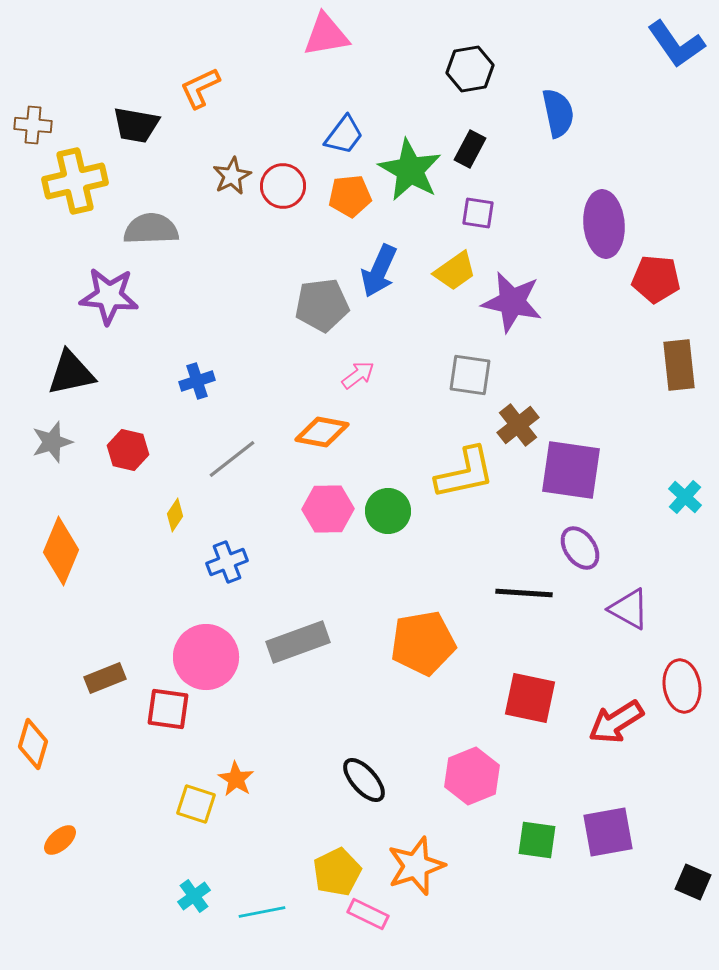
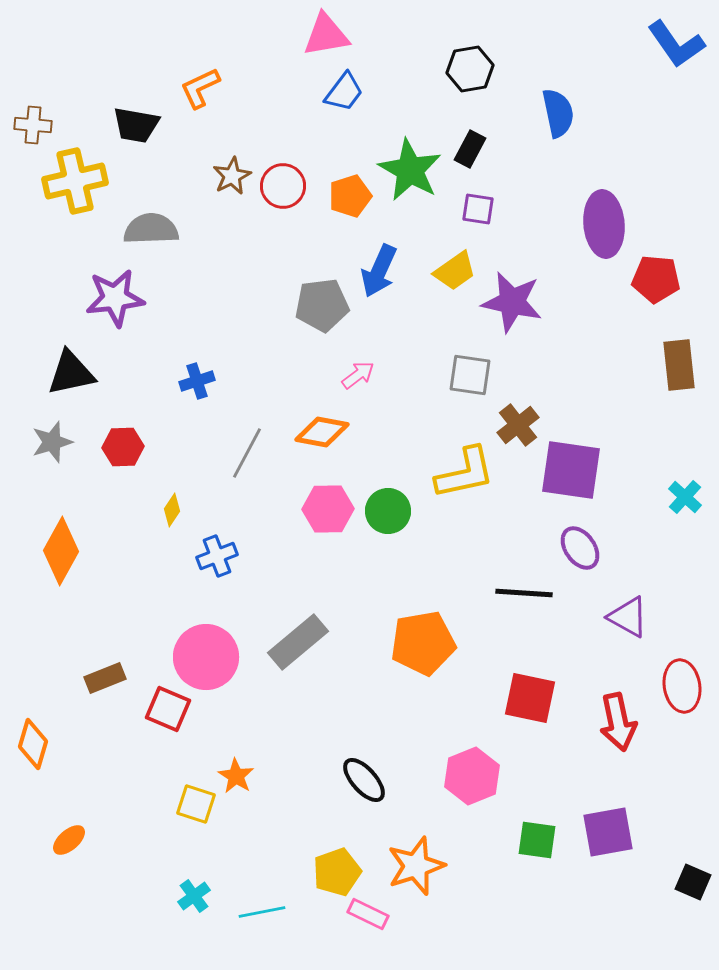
blue trapezoid at (344, 135): moved 43 px up
orange pentagon at (350, 196): rotated 12 degrees counterclockwise
purple square at (478, 213): moved 4 px up
purple star at (109, 296): moved 6 px right, 2 px down; rotated 12 degrees counterclockwise
red hexagon at (128, 450): moved 5 px left, 3 px up; rotated 15 degrees counterclockwise
gray line at (232, 459): moved 15 px right, 6 px up; rotated 24 degrees counterclockwise
yellow diamond at (175, 515): moved 3 px left, 5 px up
orange diamond at (61, 551): rotated 6 degrees clockwise
blue cross at (227, 562): moved 10 px left, 6 px up
purple triangle at (629, 609): moved 1 px left, 8 px down
gray rectangle at (298, 642): rotated 20 degrees counterclockwise
red square at (168, 709): rotated 15 degrees clockwise
red arrow at (616, 722): moved 2 px right; rotated 70 degrees counterclockwise
orange star at (236, 779): moved 3 px up
orange ellipse at (60, 840): moved 9 px right
yellow pentagon at (337, 872): rotated 6 degrees clockwise
